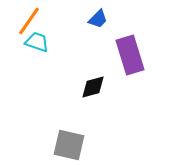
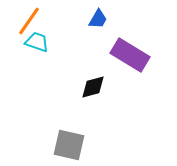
blue trapezoid: rotated 15 degrees counterclockwise
purple rectangle: rotated 42 degrees counterclockwise
